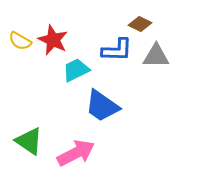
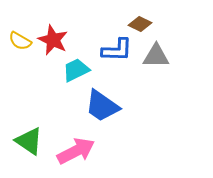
pink arrow: moved 2 px up
